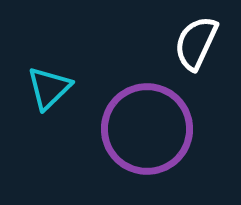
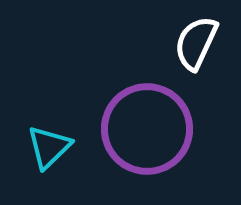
cyan triangle: moved 59 px down
